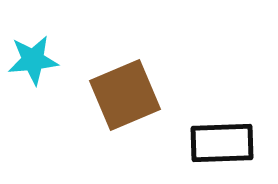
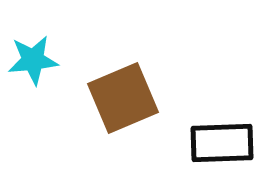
brown square: moved 2 px left, 3 px down
